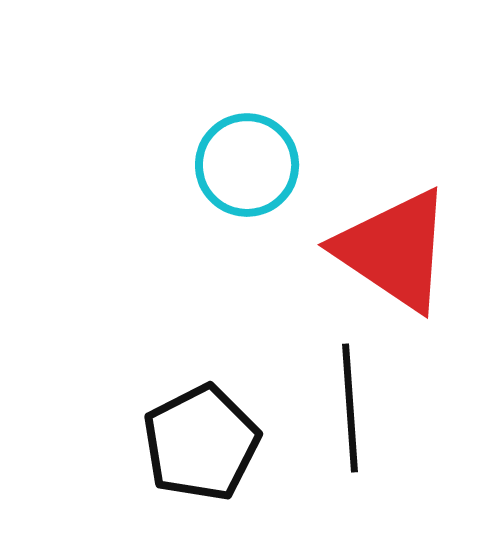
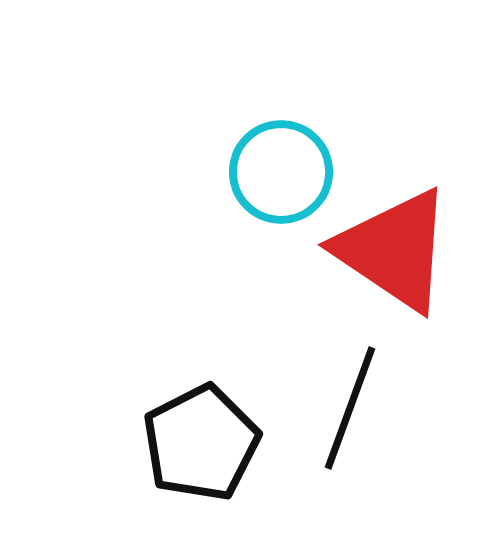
cyan circle: moved 34 px right, 7 px down
black line: rotated 24 degrees clockwise
